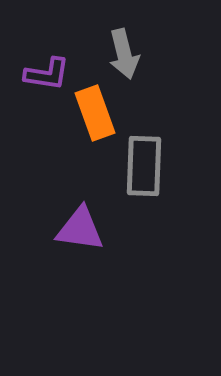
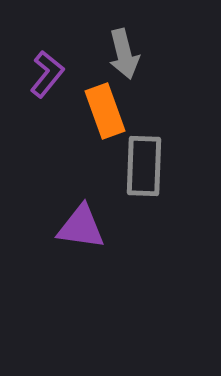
purple L-shape: rotated 60 degrees counterclockwise
orange rectangle: moved 10 px right, 2 px up
purple triangle: moved 1 px right, 2 px up
